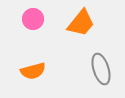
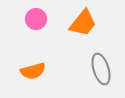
pink circle: moved 3 px right
orange trapezoid: moved 2 px right
